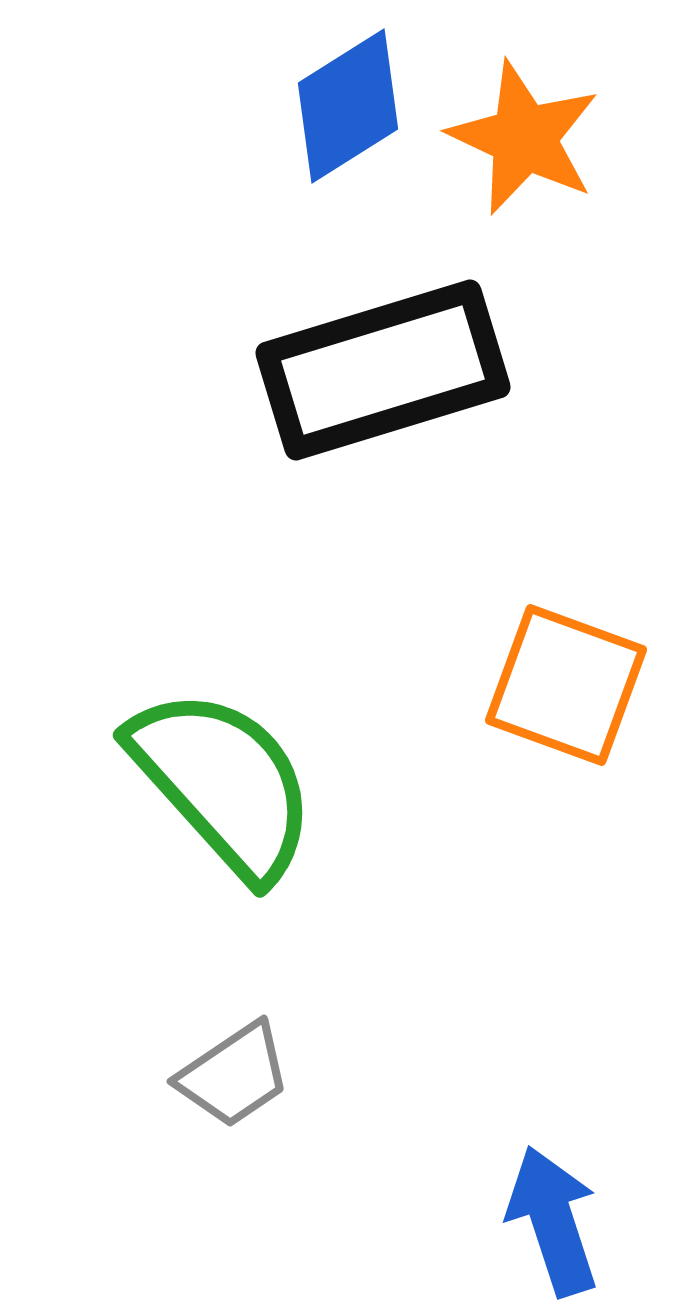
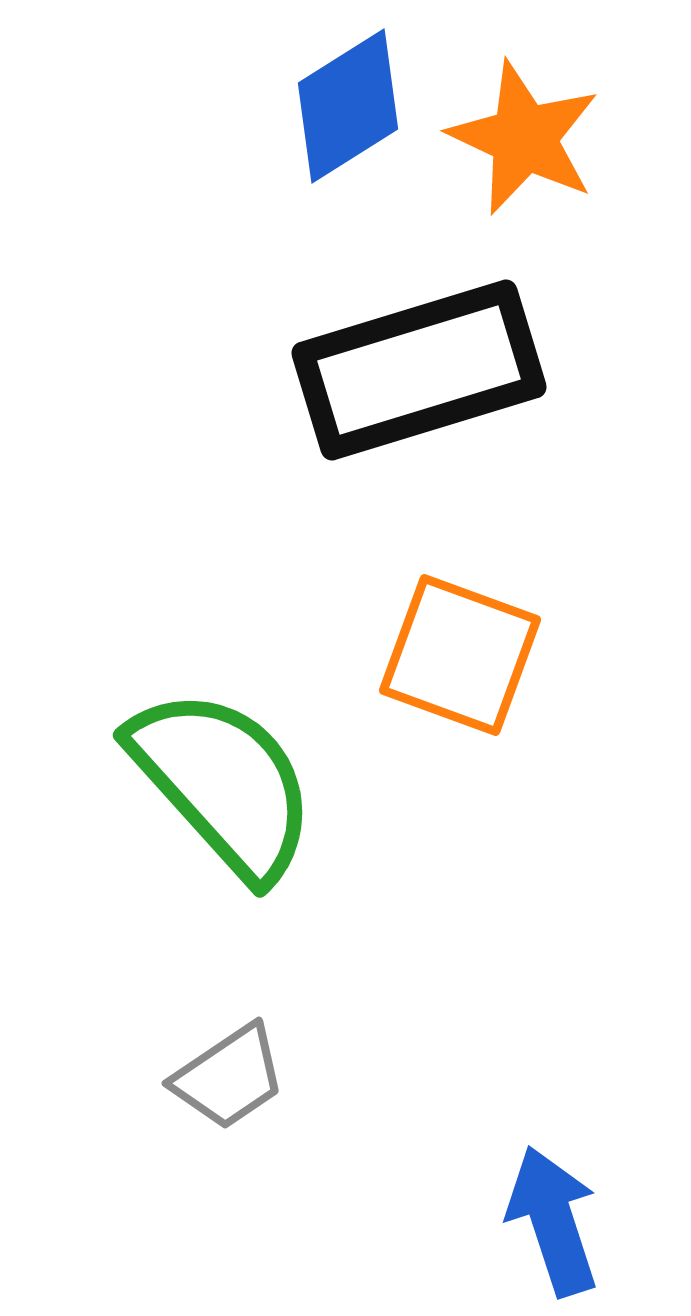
black rectangle: moved 36 px right
orange square: moved 106 px left, 30 px up
gray trapezoid: moved 5 px left, 2 px down
